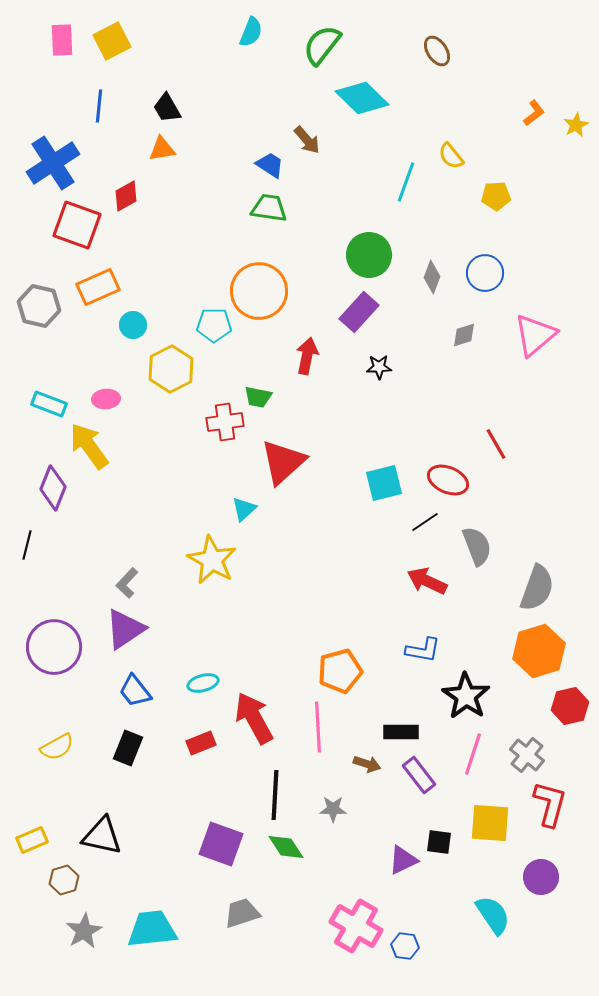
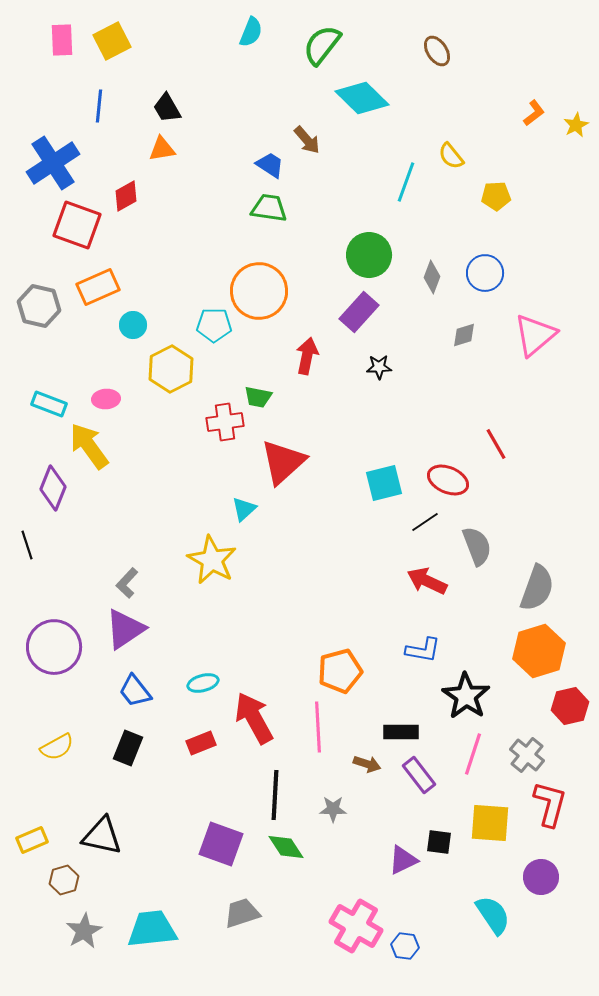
black line at (27, 545): rotated 32 degrees counterclockwise
